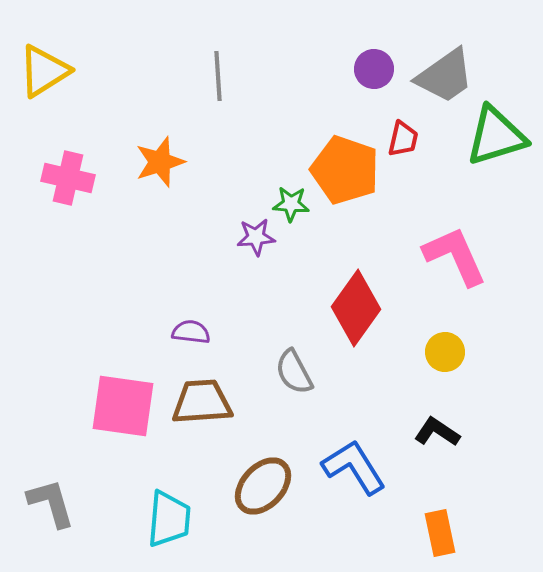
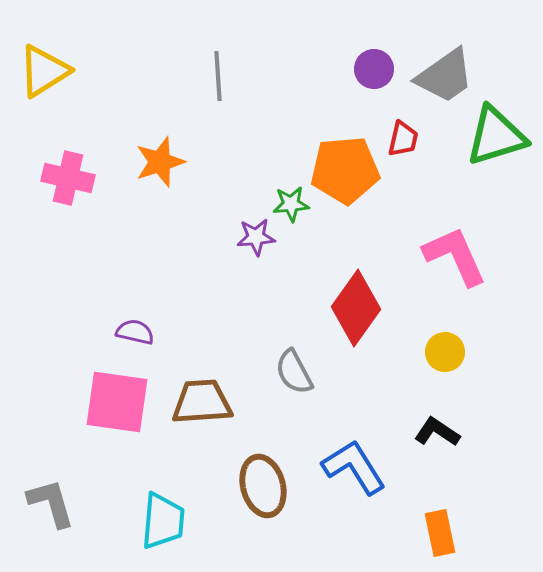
orange pentagon: rotated 24 degrees counterclockwise
green star: rotated 9 degrees counterclockwise
purple semicircle: moved 56 px left; rotated 6 degrees clockwise
pink square: moved 6 px left, 4 px up
brown ellipse: rotated 58 degrees counterclockwise
cyan trapezoid: moved 6 px left, 2 px down
